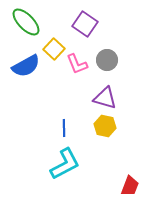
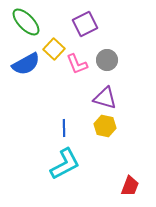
purple square: rotated 30 degrees clockwise
blue semicircle: moved 2 px up
